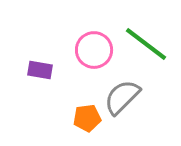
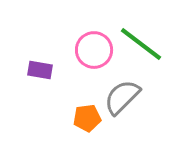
green line: moved 5 px left
